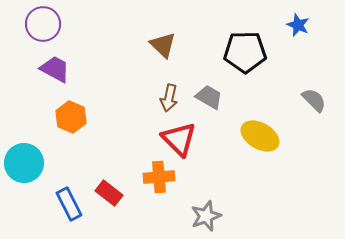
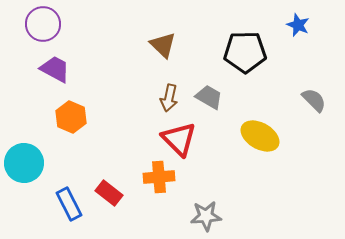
gray star: rotated 16 degrees clockwise
